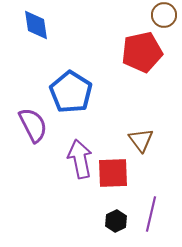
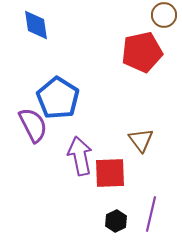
blue pentagon: moved 13 px left, 6 px down
purple arrow: moved 3 px up
red square: moved 3 px left
